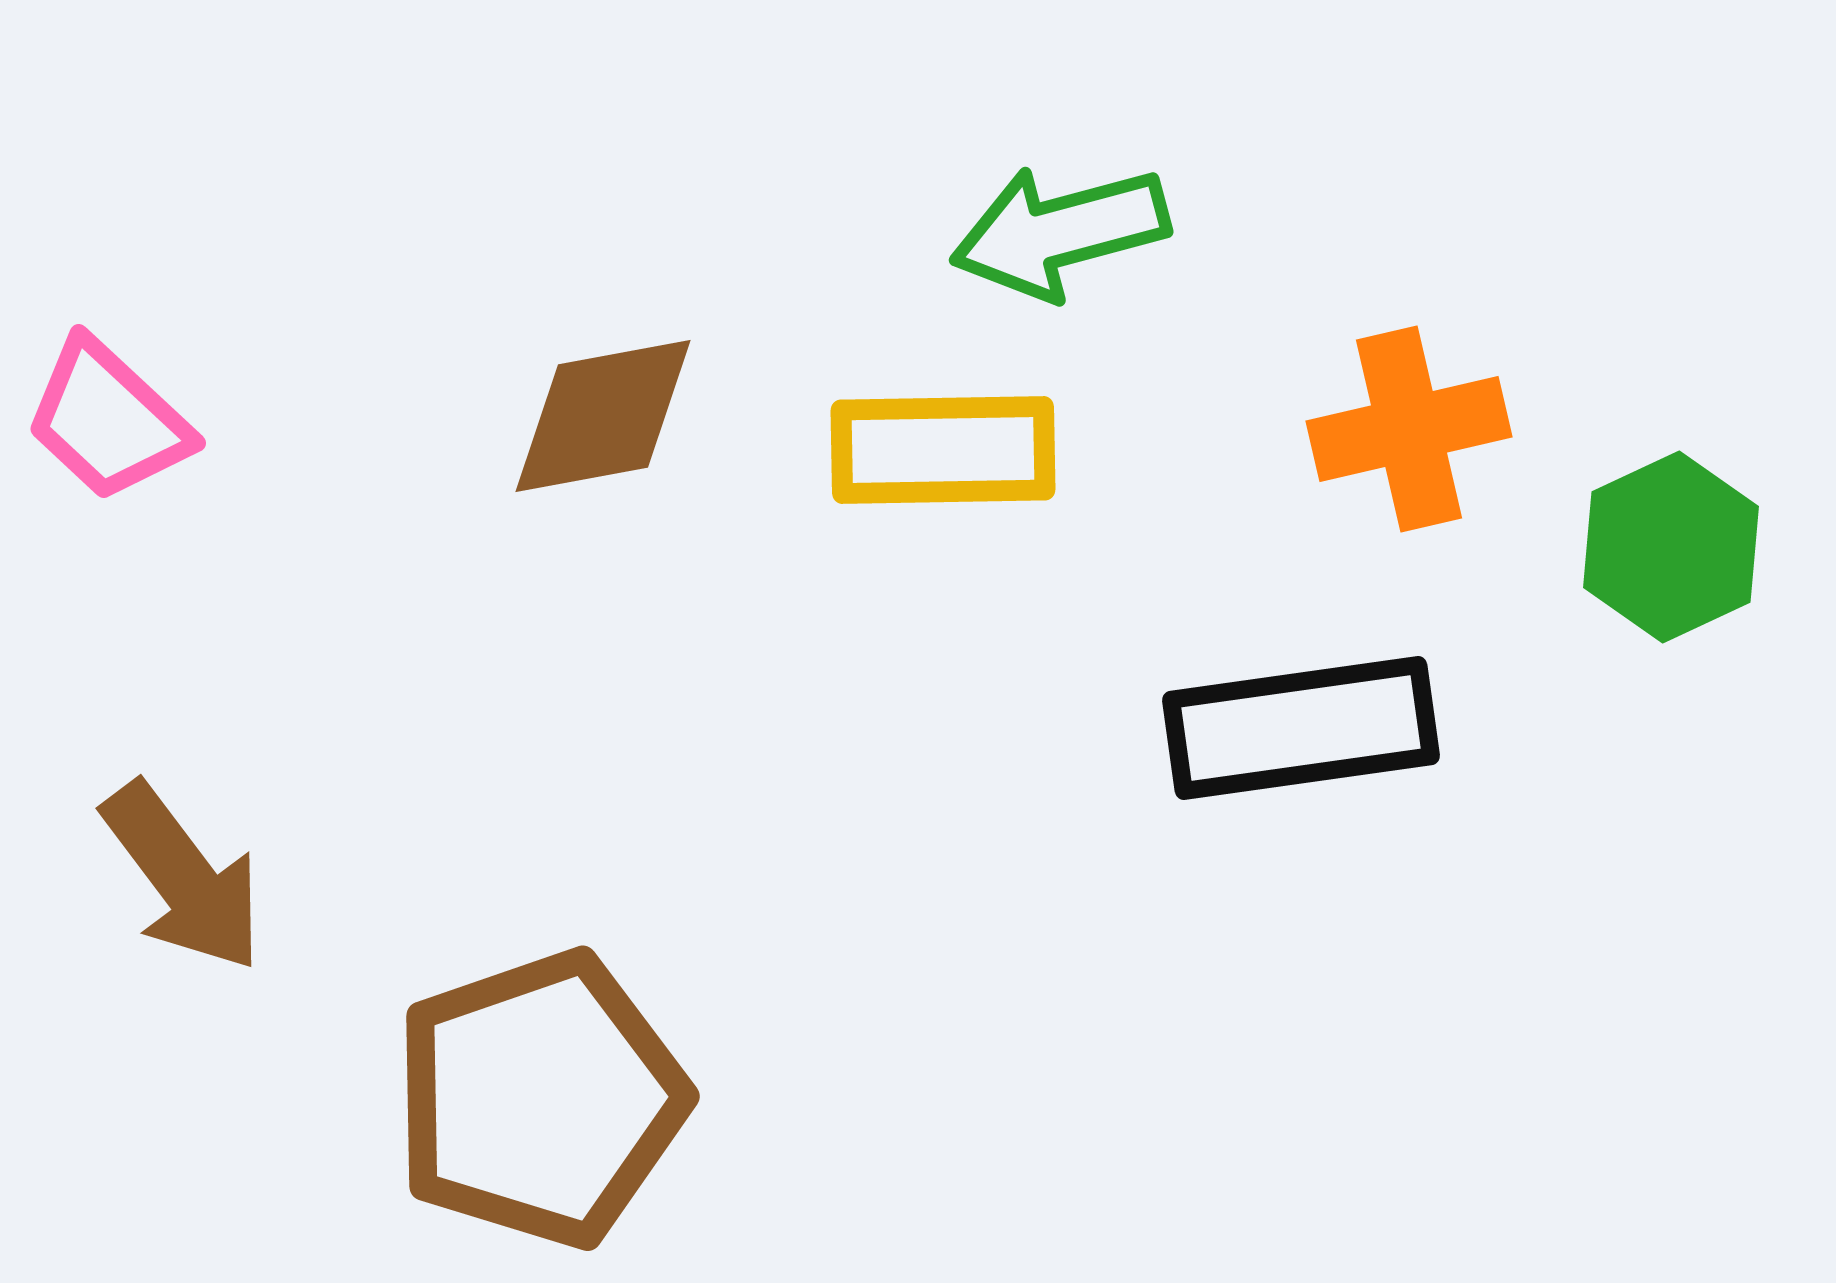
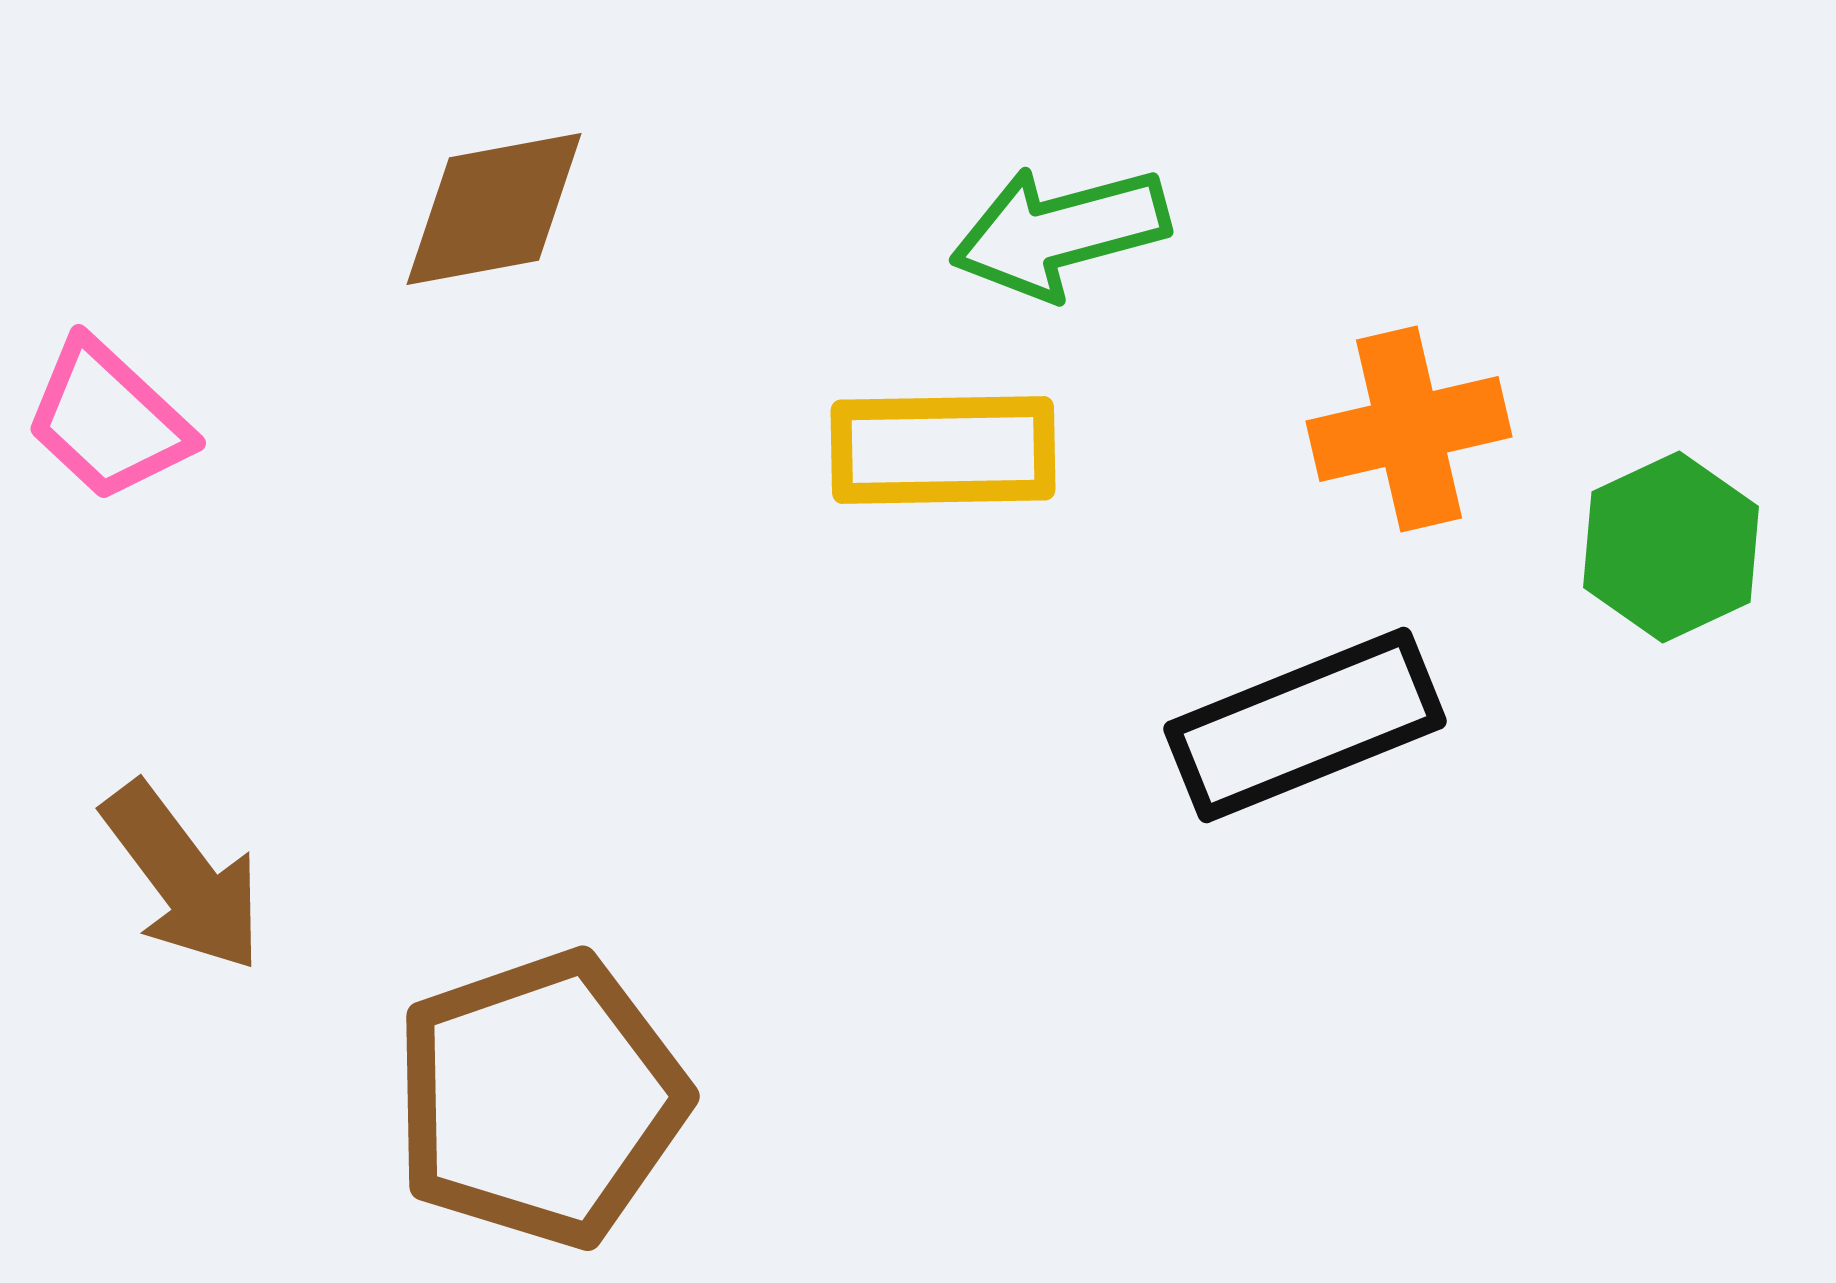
brown diamond: moved 109 px left, 207 px up
black rectangle: moved 4 px right, 3 px up; rotated 14 degrees counterclockwise
